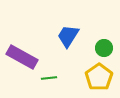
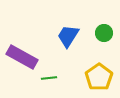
green circle: moved 15 px up
